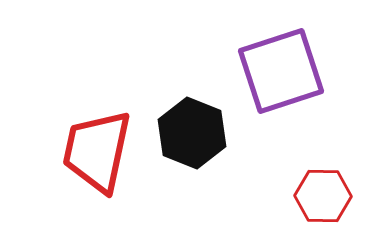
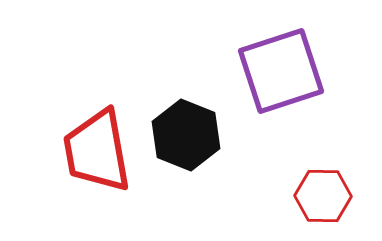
black hexagon: moved 6 px left, 2 px down
red trapezoid: rotated 22 degrees counterclockwise
